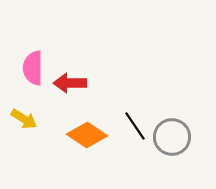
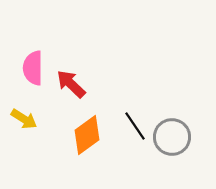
red arrow: moved 1 px right, 1 px down; rotated 44 degrees clockwise
orange diamond: rotated 69 degrees counterclockwise
